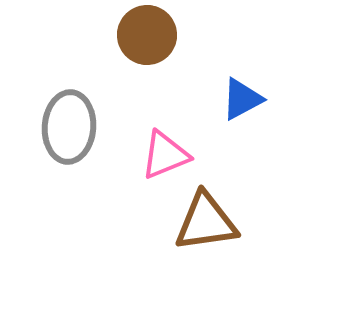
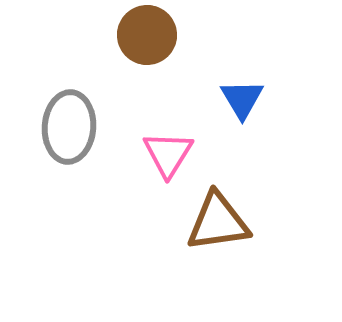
blue triangle: rotated 33 degrees counterclockwise
pink triangle: moved 3 px right, 1 px up; rotated 36 degrees counterclockwise
brown triangle: moved 12 px right
